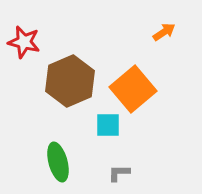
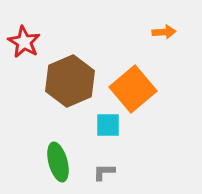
orange arrow: rotated 30 degrees clockwise
red star: rotated 16 degrees clockwise
gray L-shape: moved 15 px left, 1 px up
